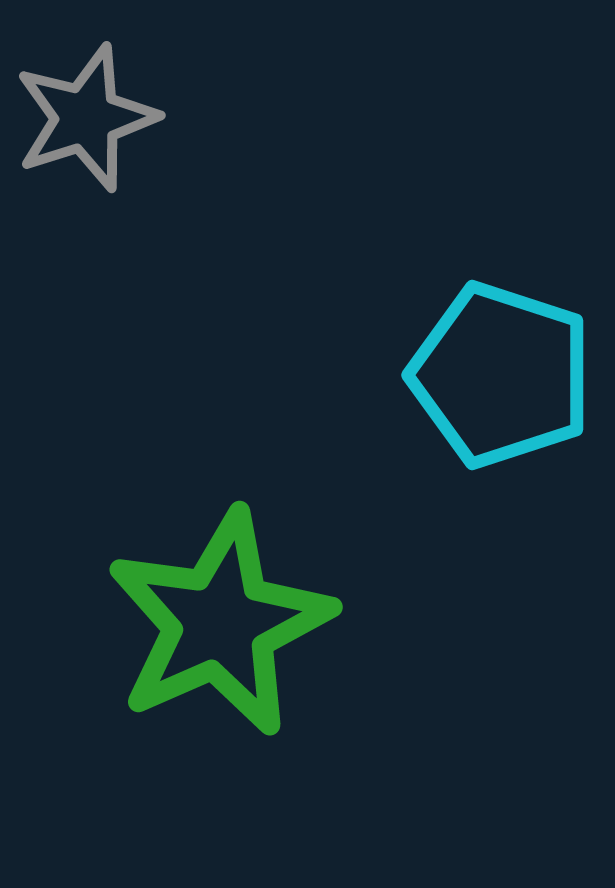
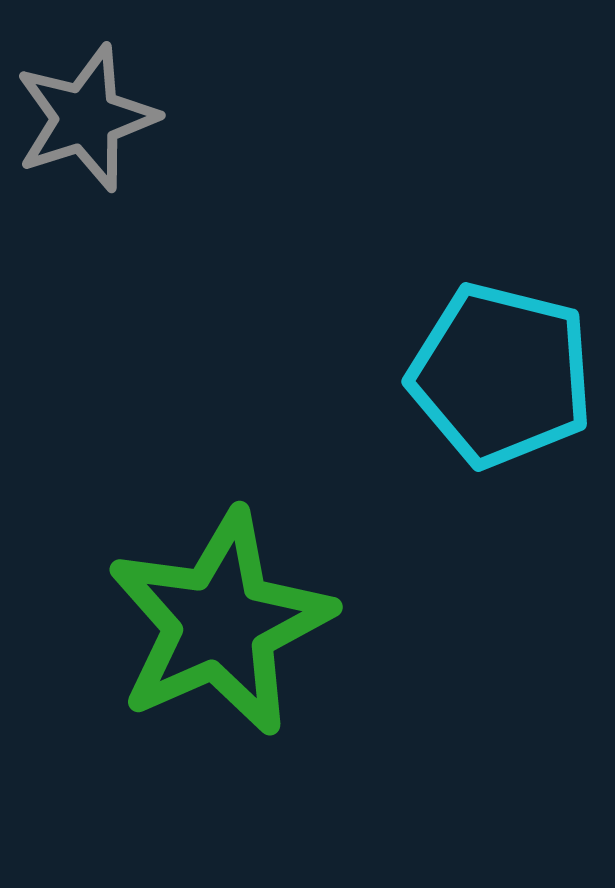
cyan pentagon: rotated 4 degrees counterclockwise
